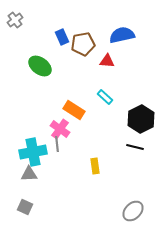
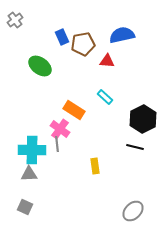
black hexagon: moved 2 px right
cyan cross: moved 1 px left, 2 px up; rotated 12 degrees clockwise
